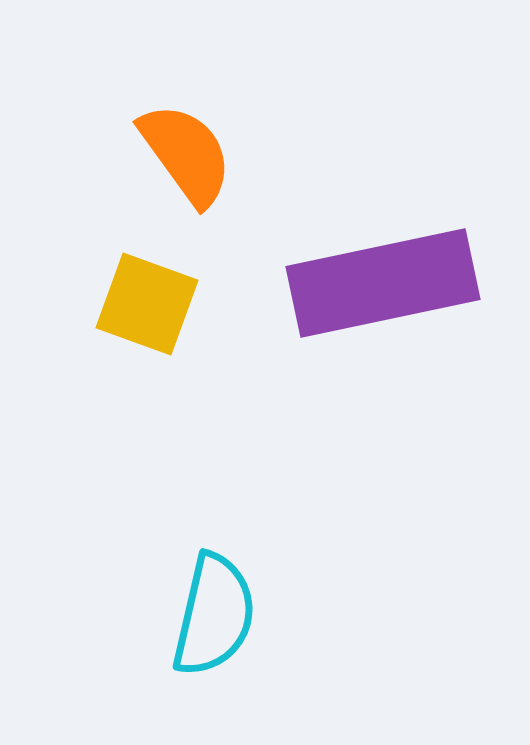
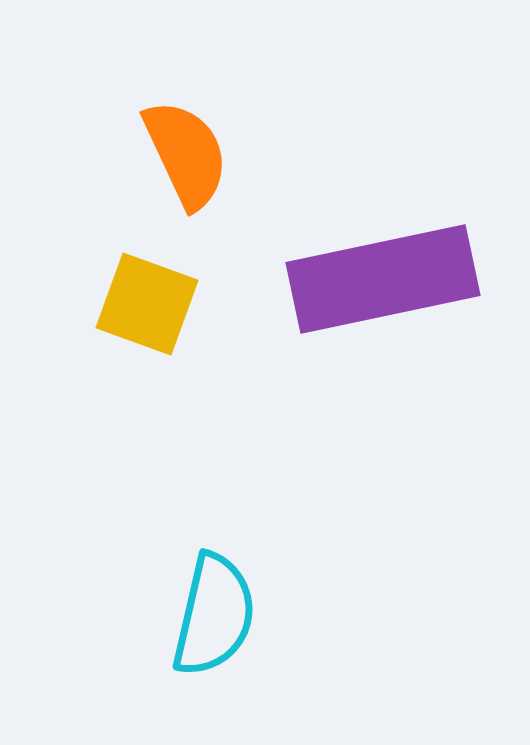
orange semicircle: rotated 11 degrees clockwise
purple rectangle: moved 4 px up
